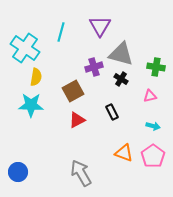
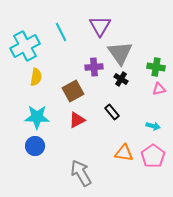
cyan line: rotated 42 degrees counterclockwise
cyan cross: moved 2 px up; rotated 28 degrees clockwise
gray triangle: moved 1 px left, 1 px up; rotated 40 degrees clockwise
purple cross: rotated 12 degrees clockwise
pink triangle: moved 9 px right, 7 px up
cyan star: moved 6 px right, 12 px down
black rectangle: rotated 14 degrees counterclockwise
orange triangle: rotated 12 degrees counterclockwise
blue circle: moved 17 px right, 26 px up
